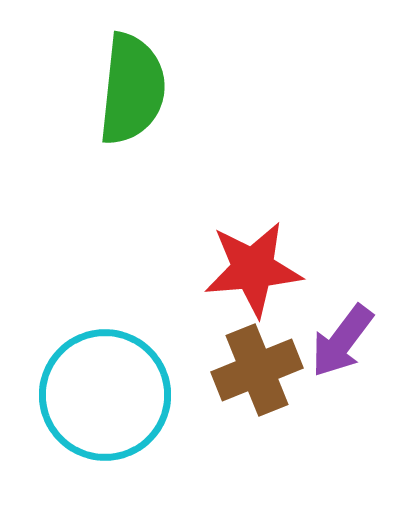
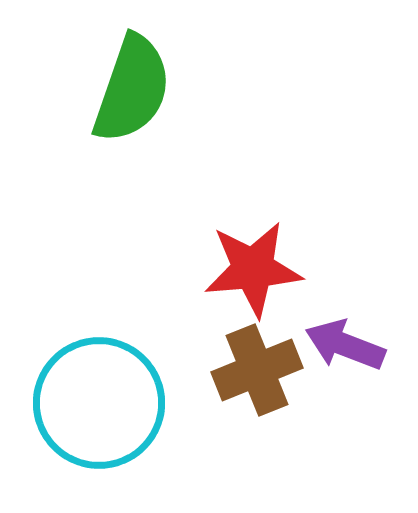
green semicircle: rotated 13 degrees clockwise
purple arrow: moved 3 px right, 4 px down; rotated 74 degrees clockwise
cyan circle: moved 6 px left, 8 px down
